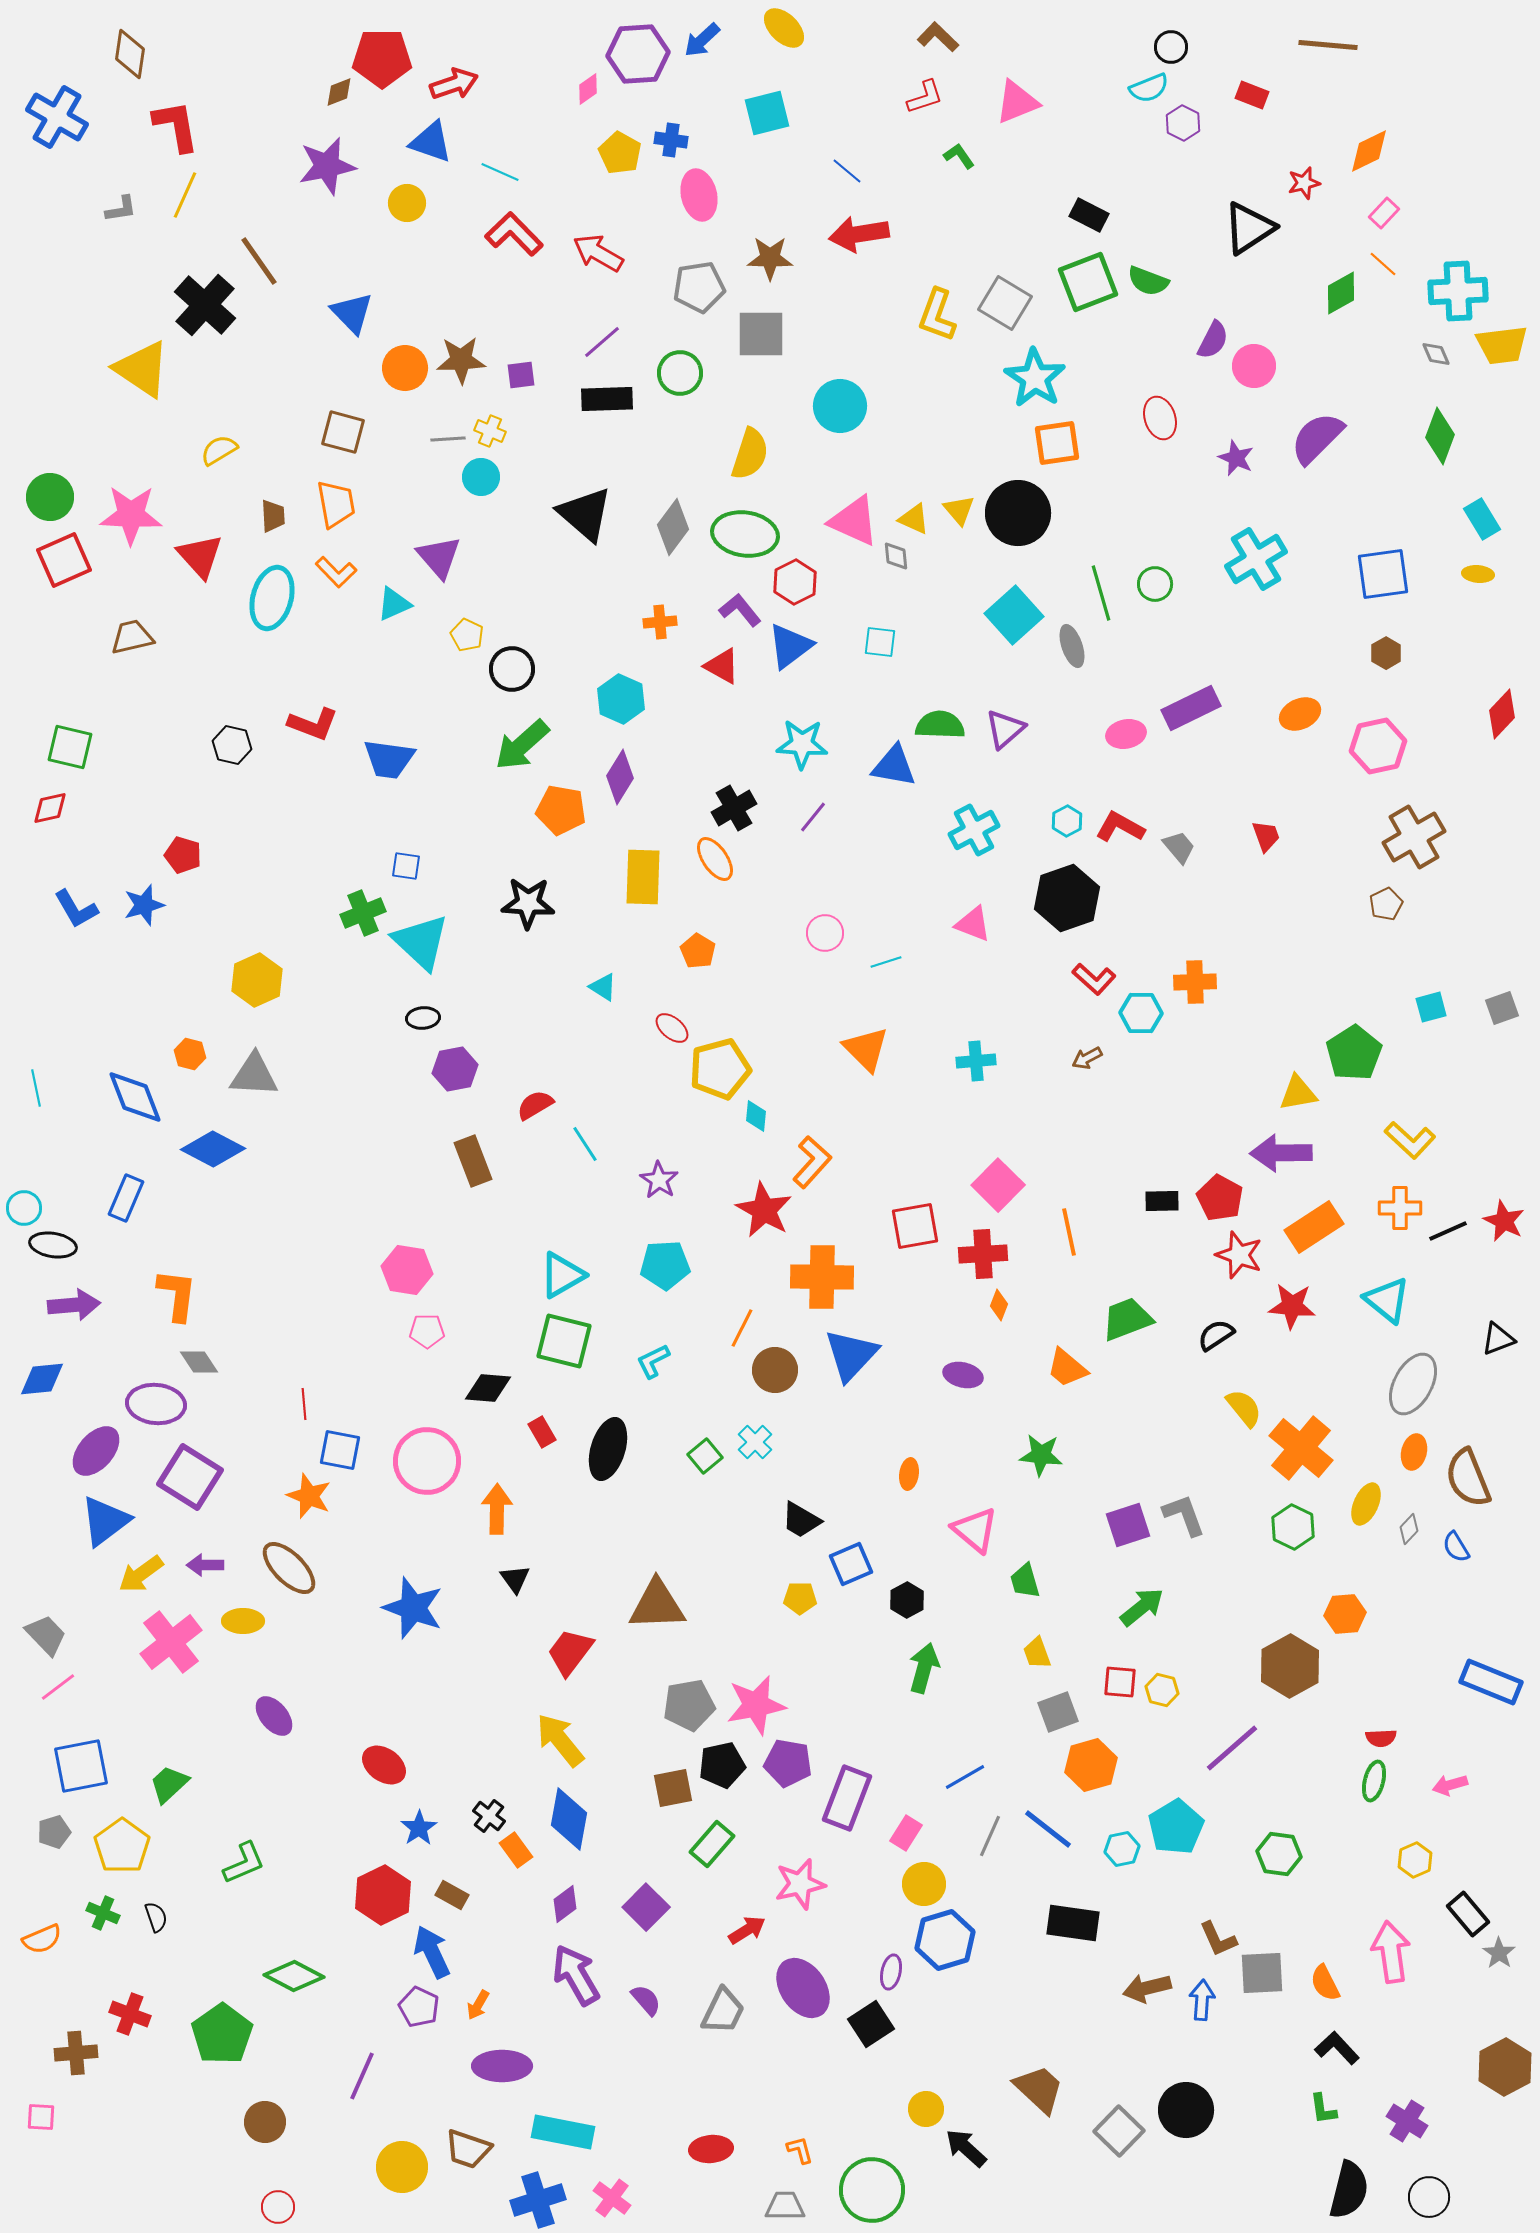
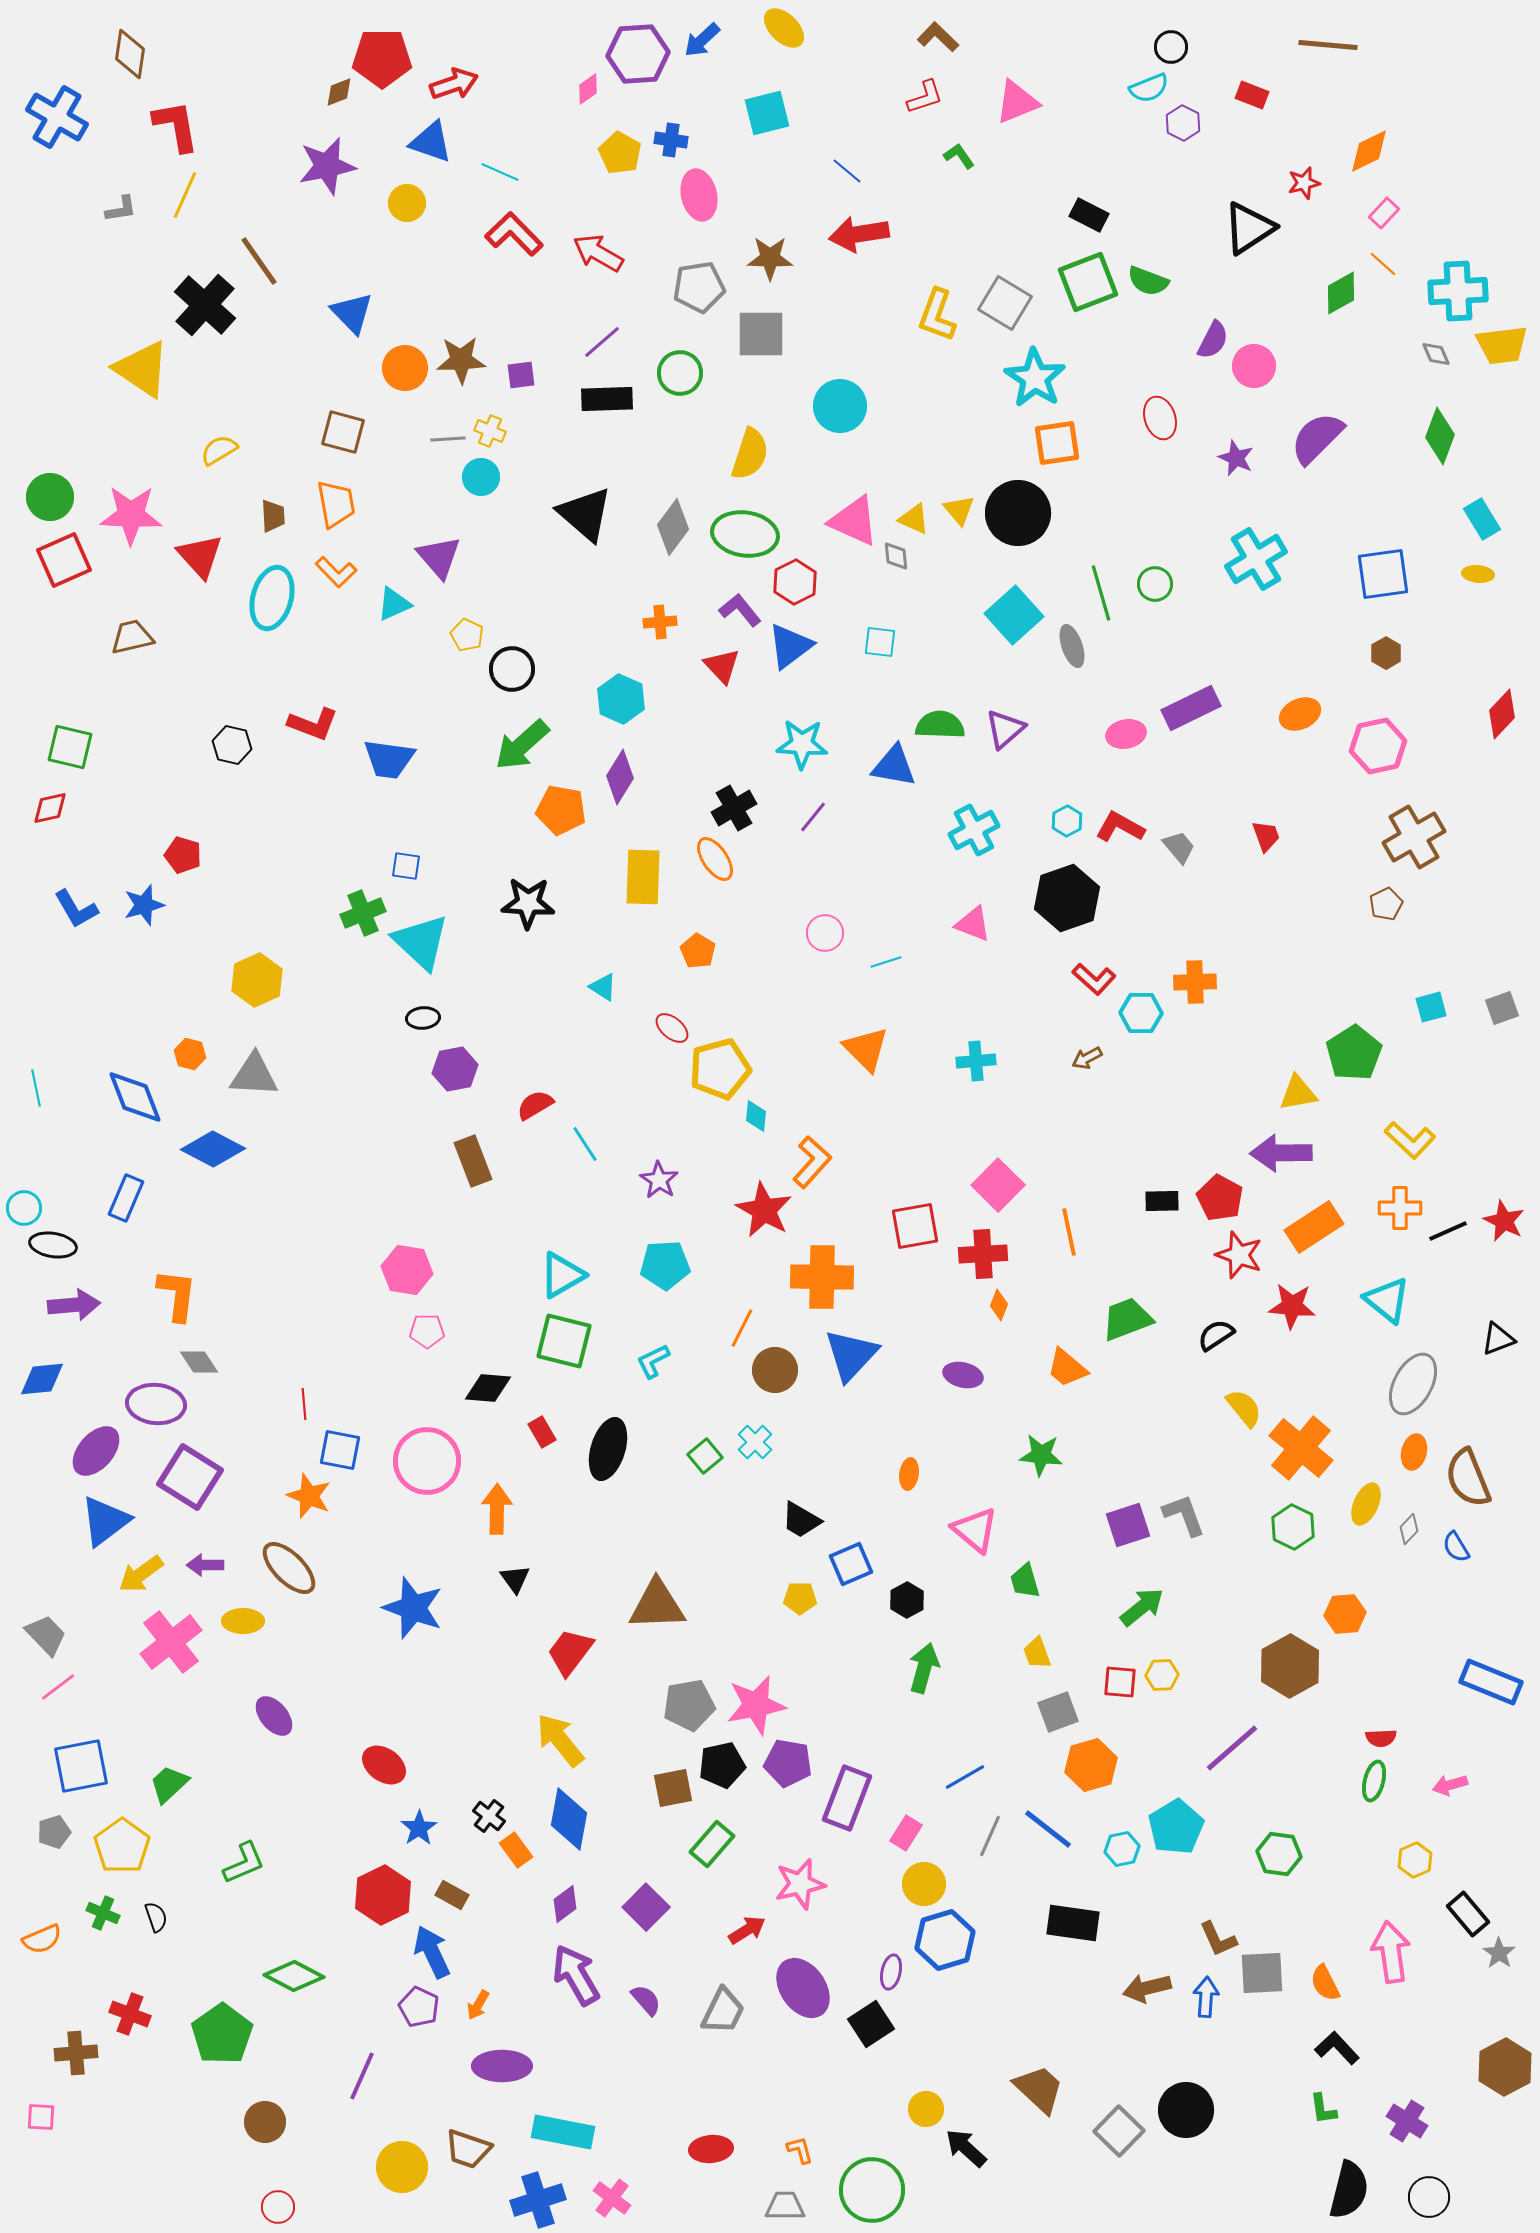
red triangle at (722, 666): rotated 18 degrees clockwise
yellow hexagon at (1162, 1690): moved 15 px up; rotated 16 degrees counterclockwise
blue arrow at (1202, 2000): moved 4 px right, 3 px up
